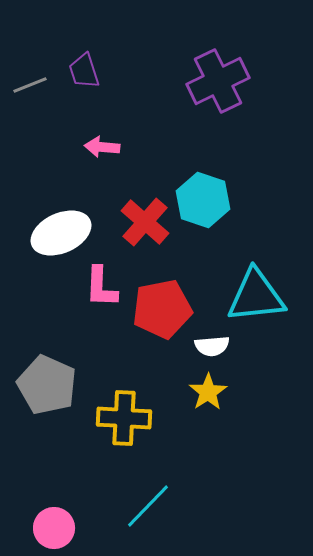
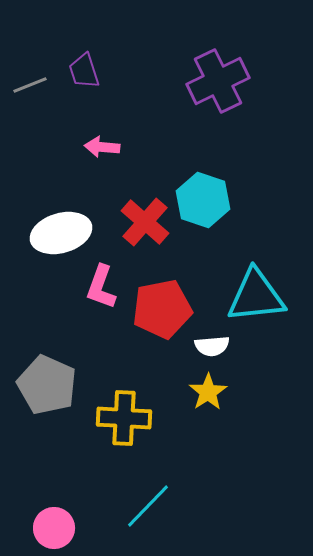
white ellipse: rotated 8 degrees clockwise
pink L-shape: rotated 18 degrees clockwise
